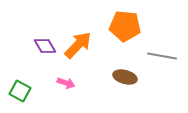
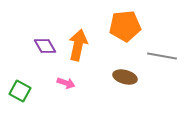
orange pentagon: rotated 12 degrees counterclockwise
orange arrow: rotated 32 degrees counterclockwise
